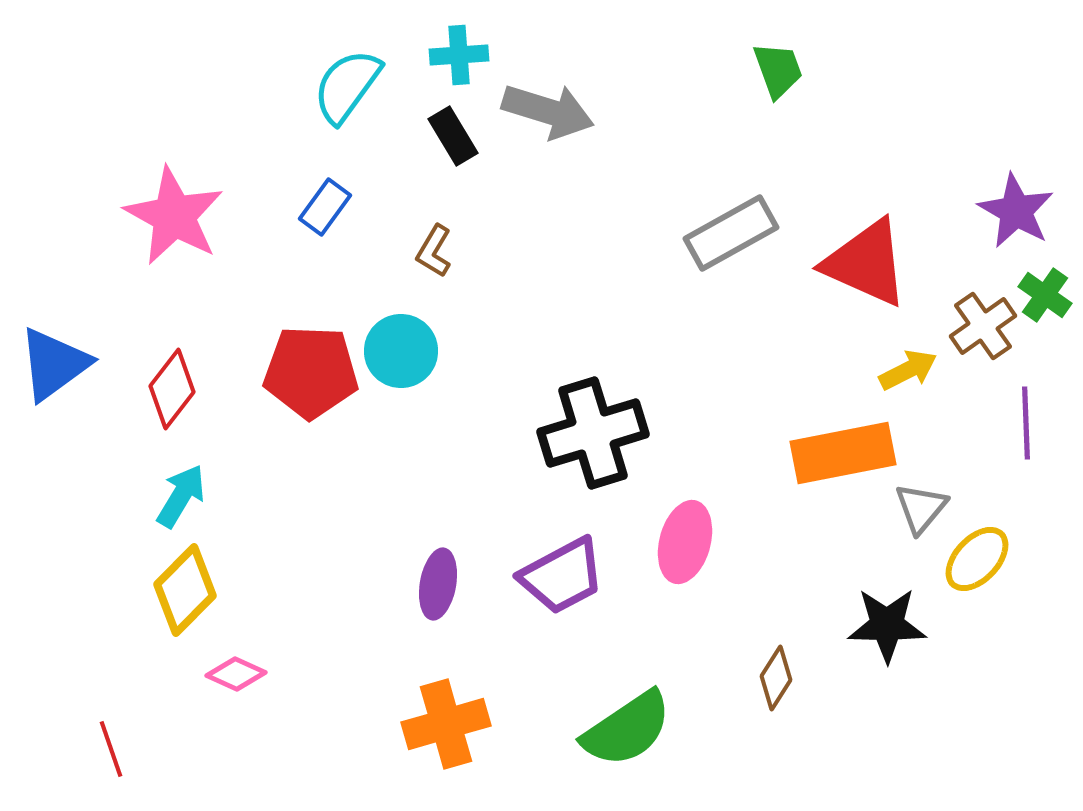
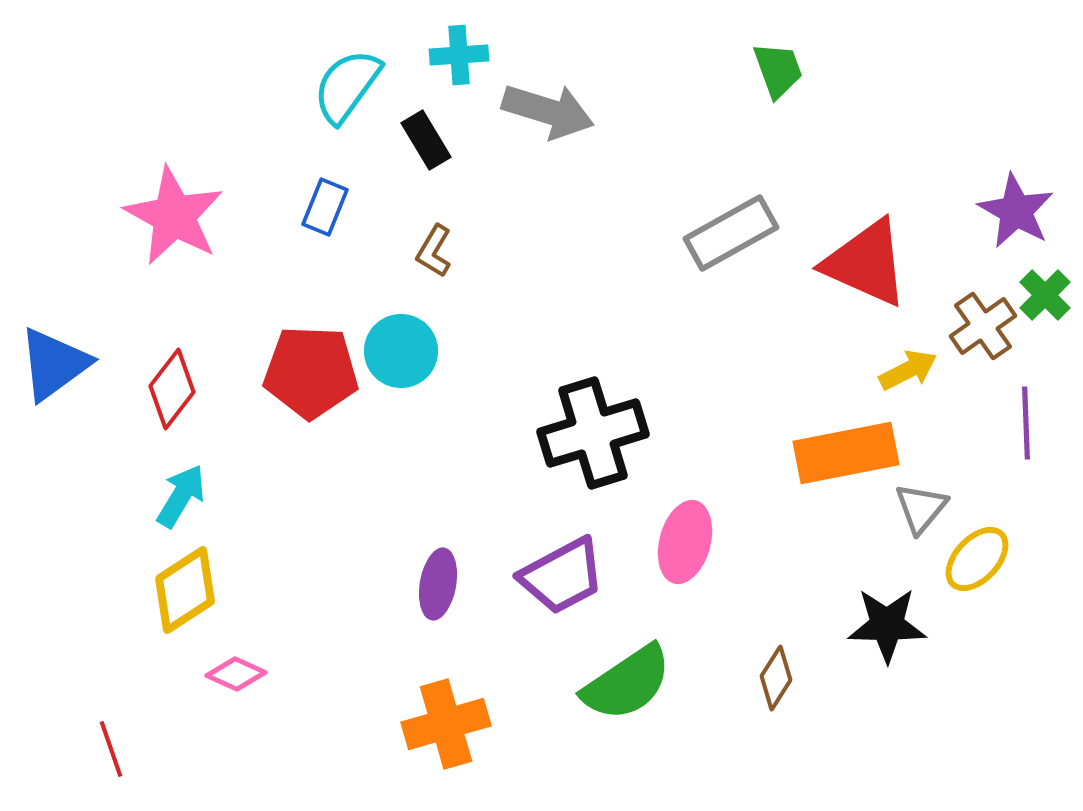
black rectangle: moved 27 px left, 4 px down
blue rectangle: rotated 14 degrees counterclockwise
green cross: rotated 10 degrees clockwise
orange rectangle: moved 3 px right
yellow diamond: rotated 12 degrees clockwise
green semicircle: moved 46 px up
